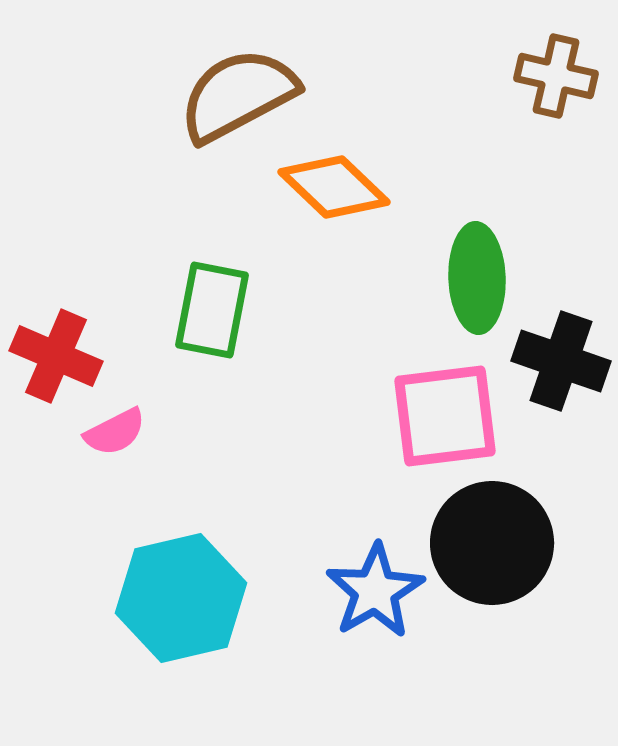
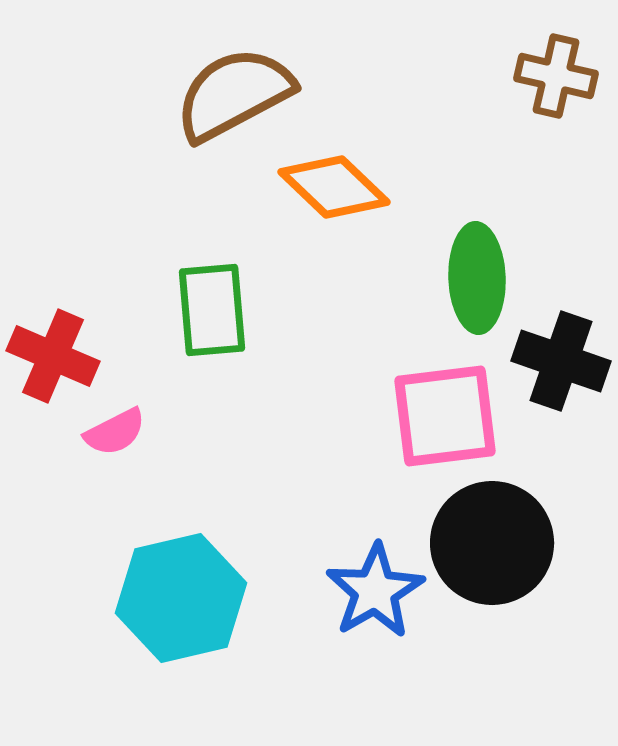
brown semicircle: moved 4 px left, 1 px up
green rectangle: rotated 16 degrees counterclockwise
red cross: moved 3 px left
